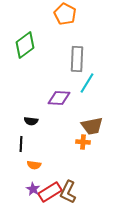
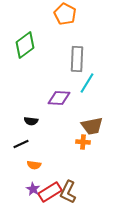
black line: rotated 63 degrees clockwise
